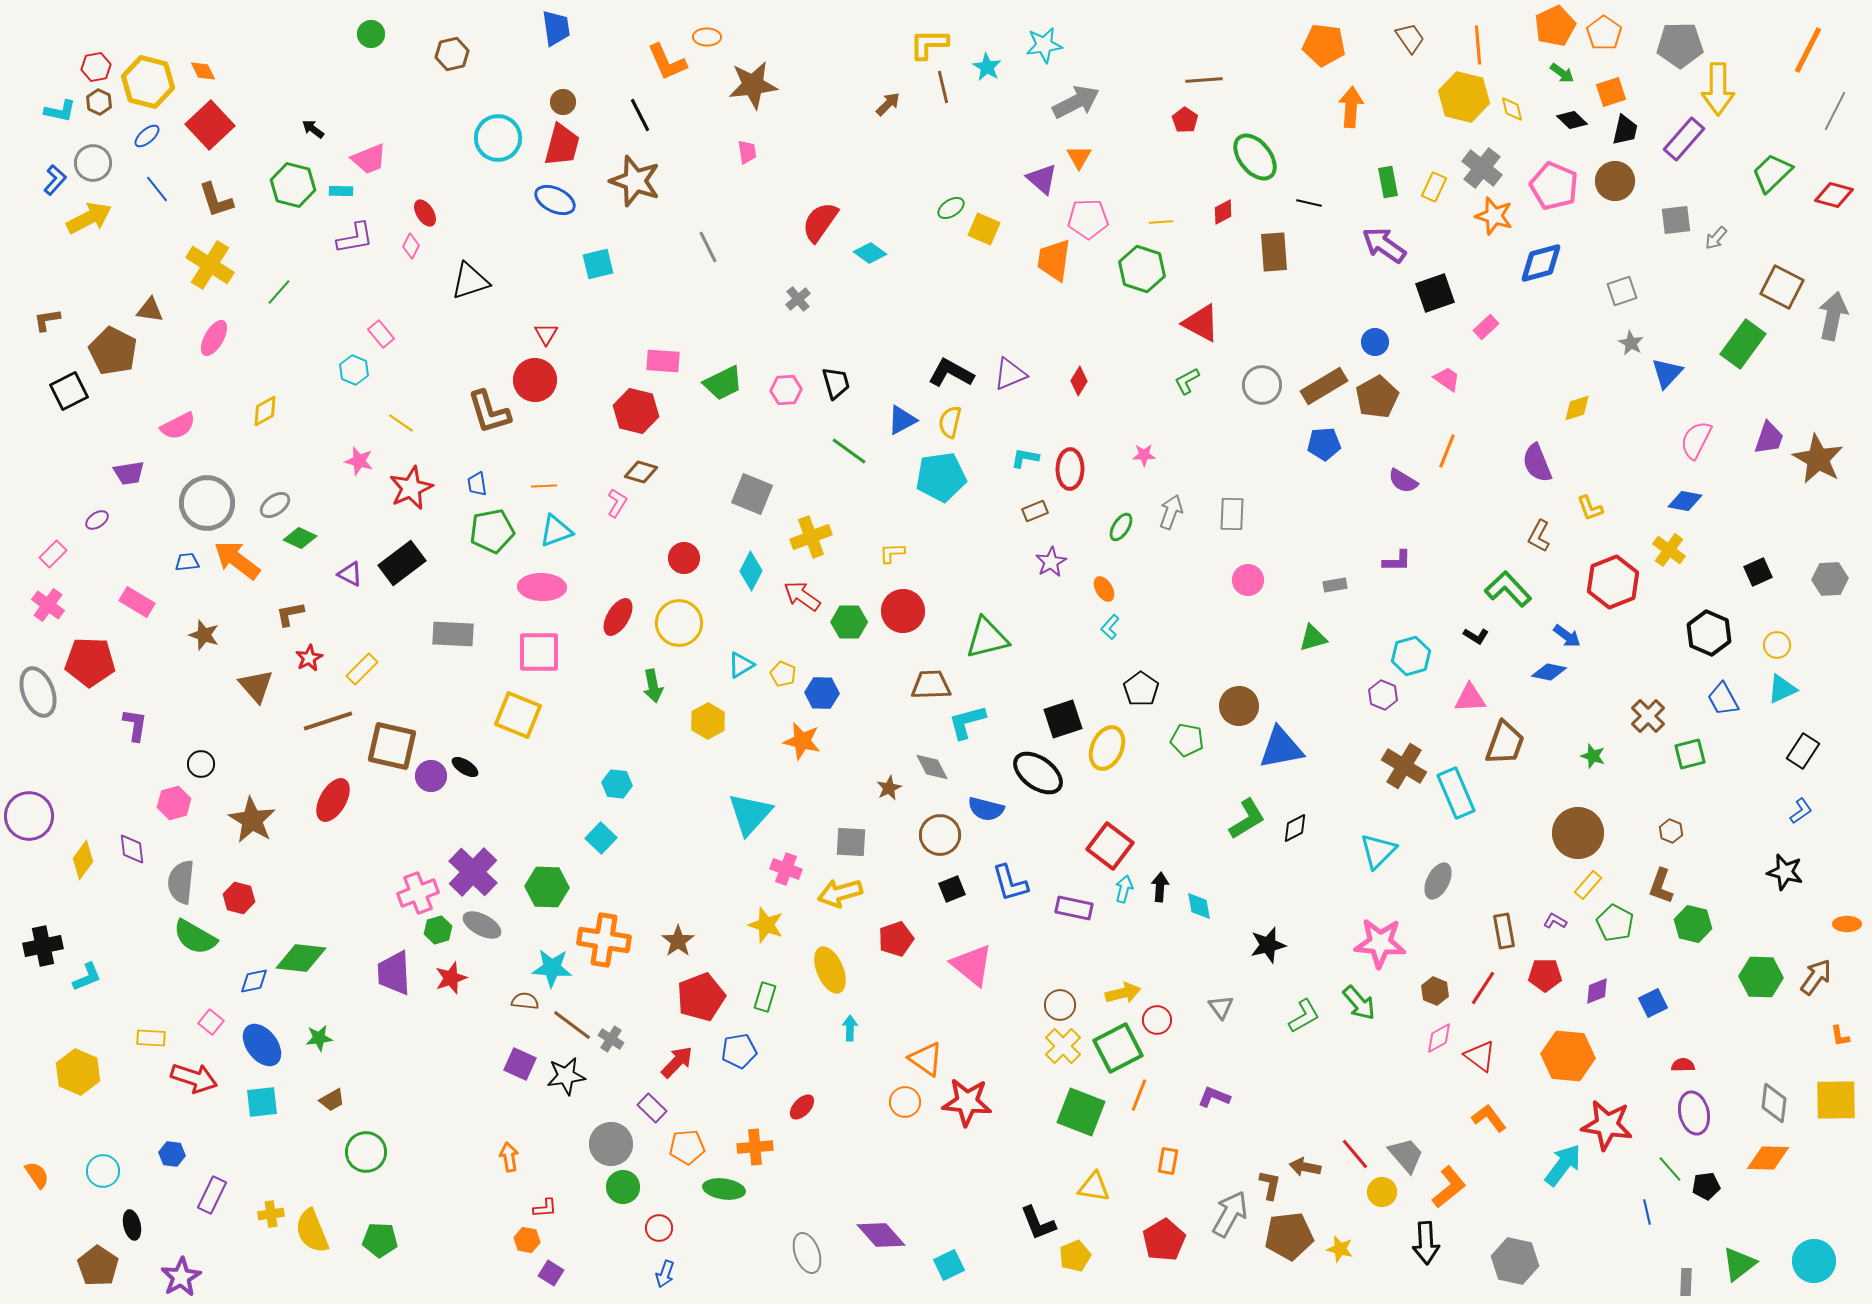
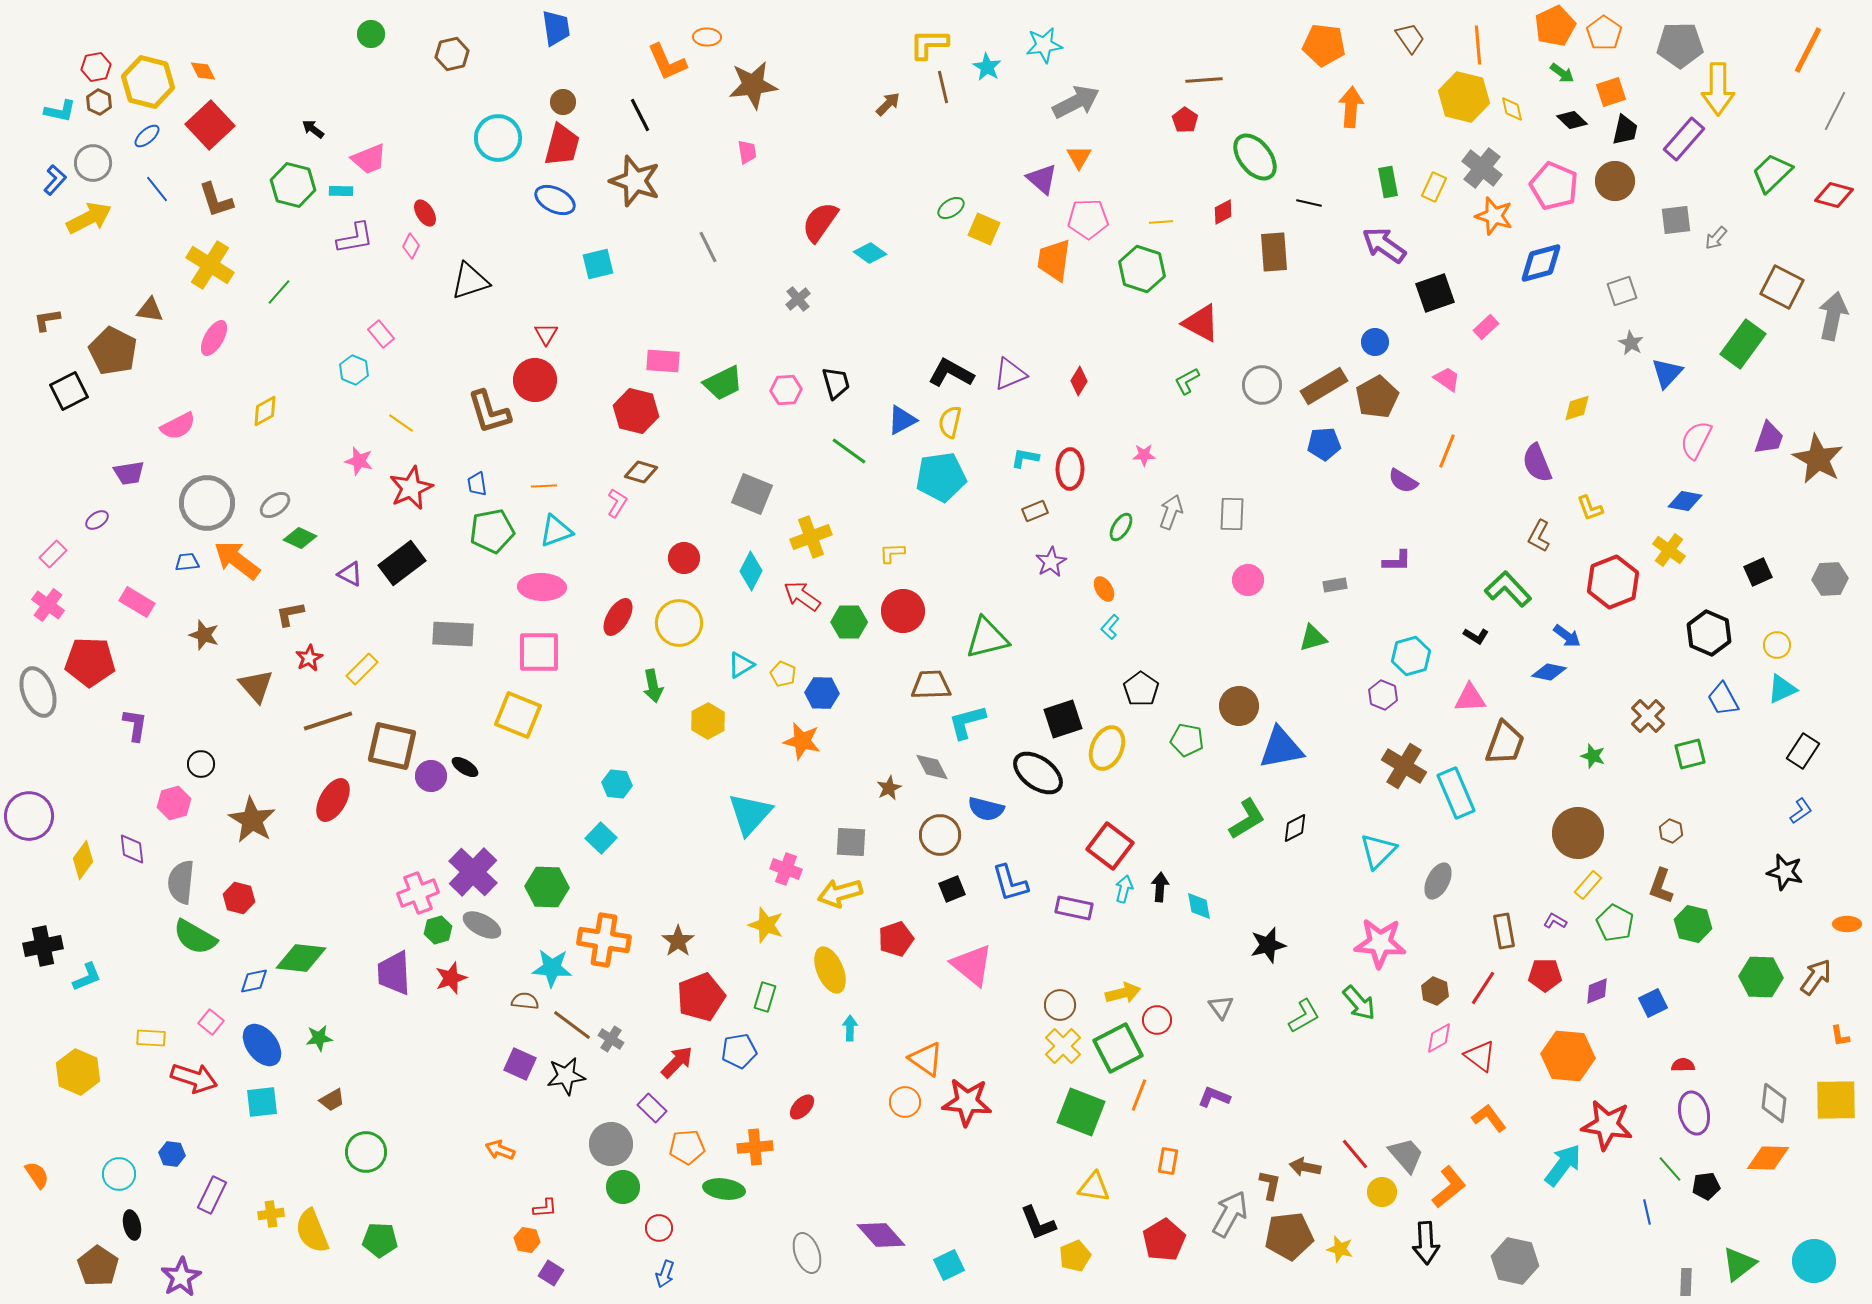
orange arrow at (509, 1157): moved 9 px left, 7 px up; rotated 60 degrees counterclockwise
cyan circle at (103, 1171): moved 16 px right, 3 px down
